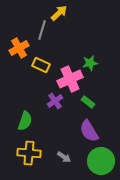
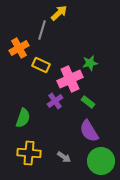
green semicircle: moved 2 px left, 3 px up
